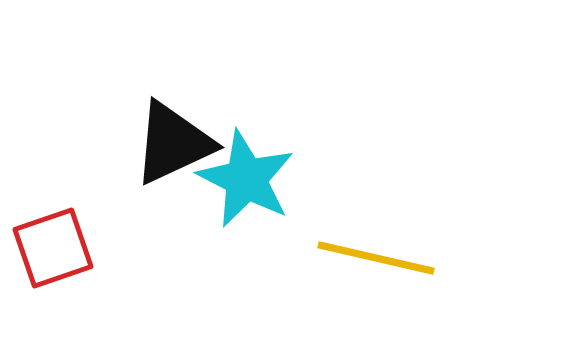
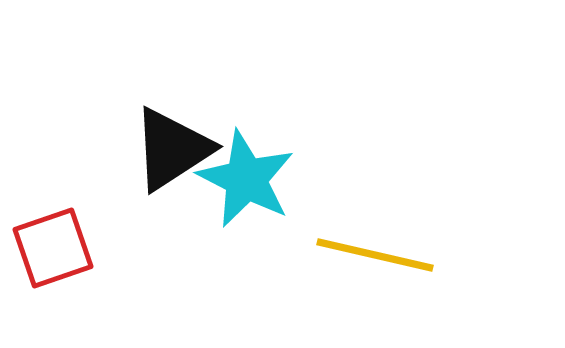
black triangle: moved 1 px left, 6 px down; rotated 8 degrees counterclockwise
yellow line: moved 1 px left, 3 px up
